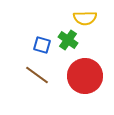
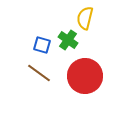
yellow semicircle: rotated 105 degrees clockwise
brown line: moved 2 px right, 2 px up
